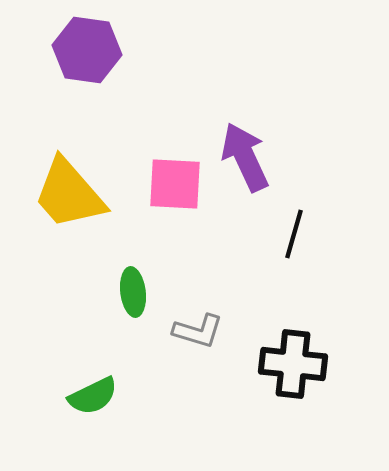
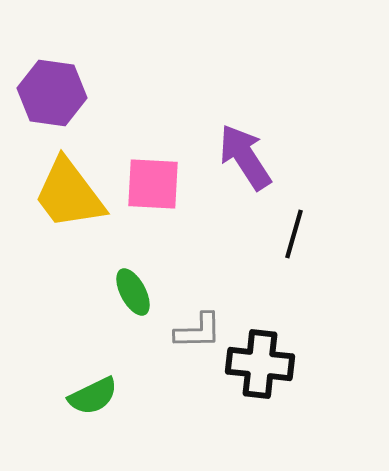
purple hexagon: moved 35 px left, 43 px down
purple arrow: rotated 8 degrees counterclockwise
pink square: moved 22 px left
yellow trapezoid: rotated 4 degrees clockwise
green ellipse: rotated 21 degrees counterclockwise
gray L-shape: rotated 18 degrees counterclockwise
black cross: moved 33 px left
